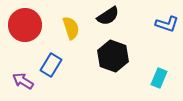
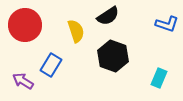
yellow semicircle: moved 5 px right, 3 px down
